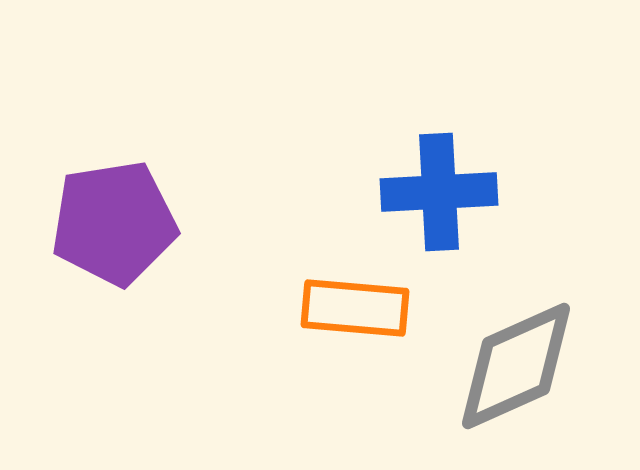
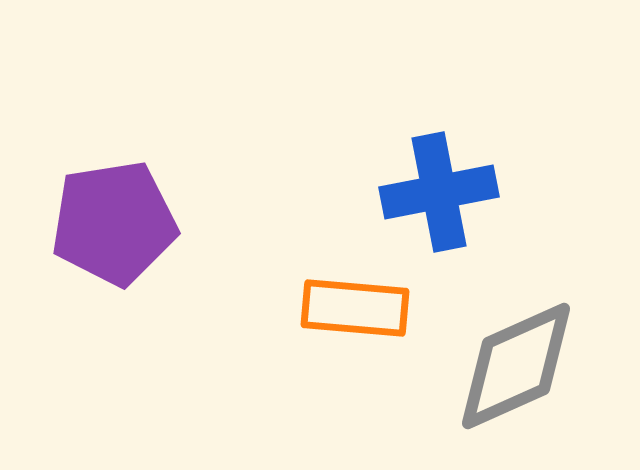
blue cross: rotated 8 degrees counterclockwise
